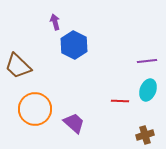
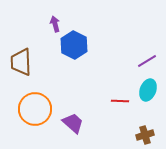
purple arrow: moved 2 px down
purple line: rotated 24 degrees counterclockwise
brown trapezoid: moved 3 px right, 4 px up; rotated 44 degrees clockwise
purple trapezoid: moved 1 px left
